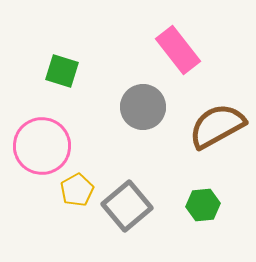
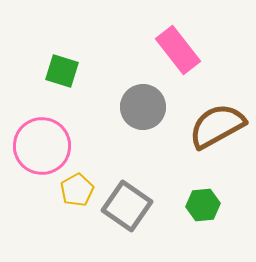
gray square: rotated 15 degrees counterclockwise
